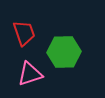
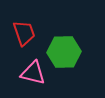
pink triangle: moved 3 px right, 1 px up; rotated 32 degrees clockwise
